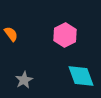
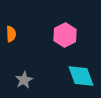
orange semicircle: rotated 35 degrees clockwise
